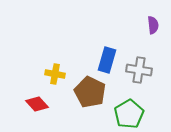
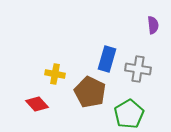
blue rectangle: moved 1 px up
gray cross: moved 1 px left, 1 px up
